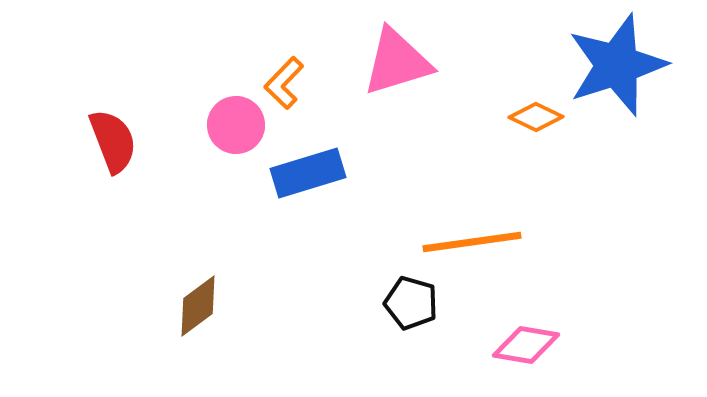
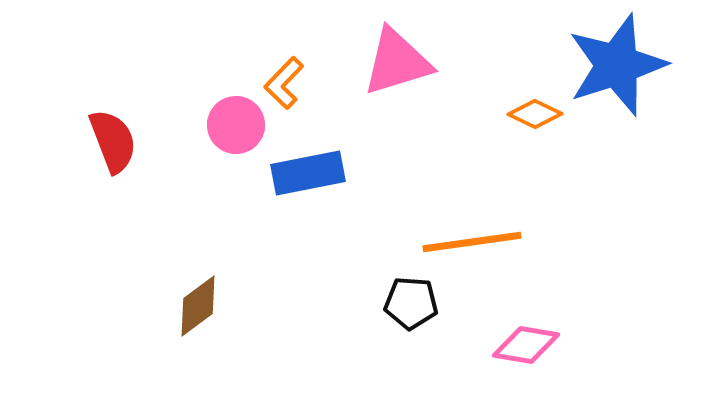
orange diamond: moved 1 px left, 3 px up
blue rectangle: rotated 6 degrees clockwise
black pentagon: rotated 12 degrees counterclockwise
